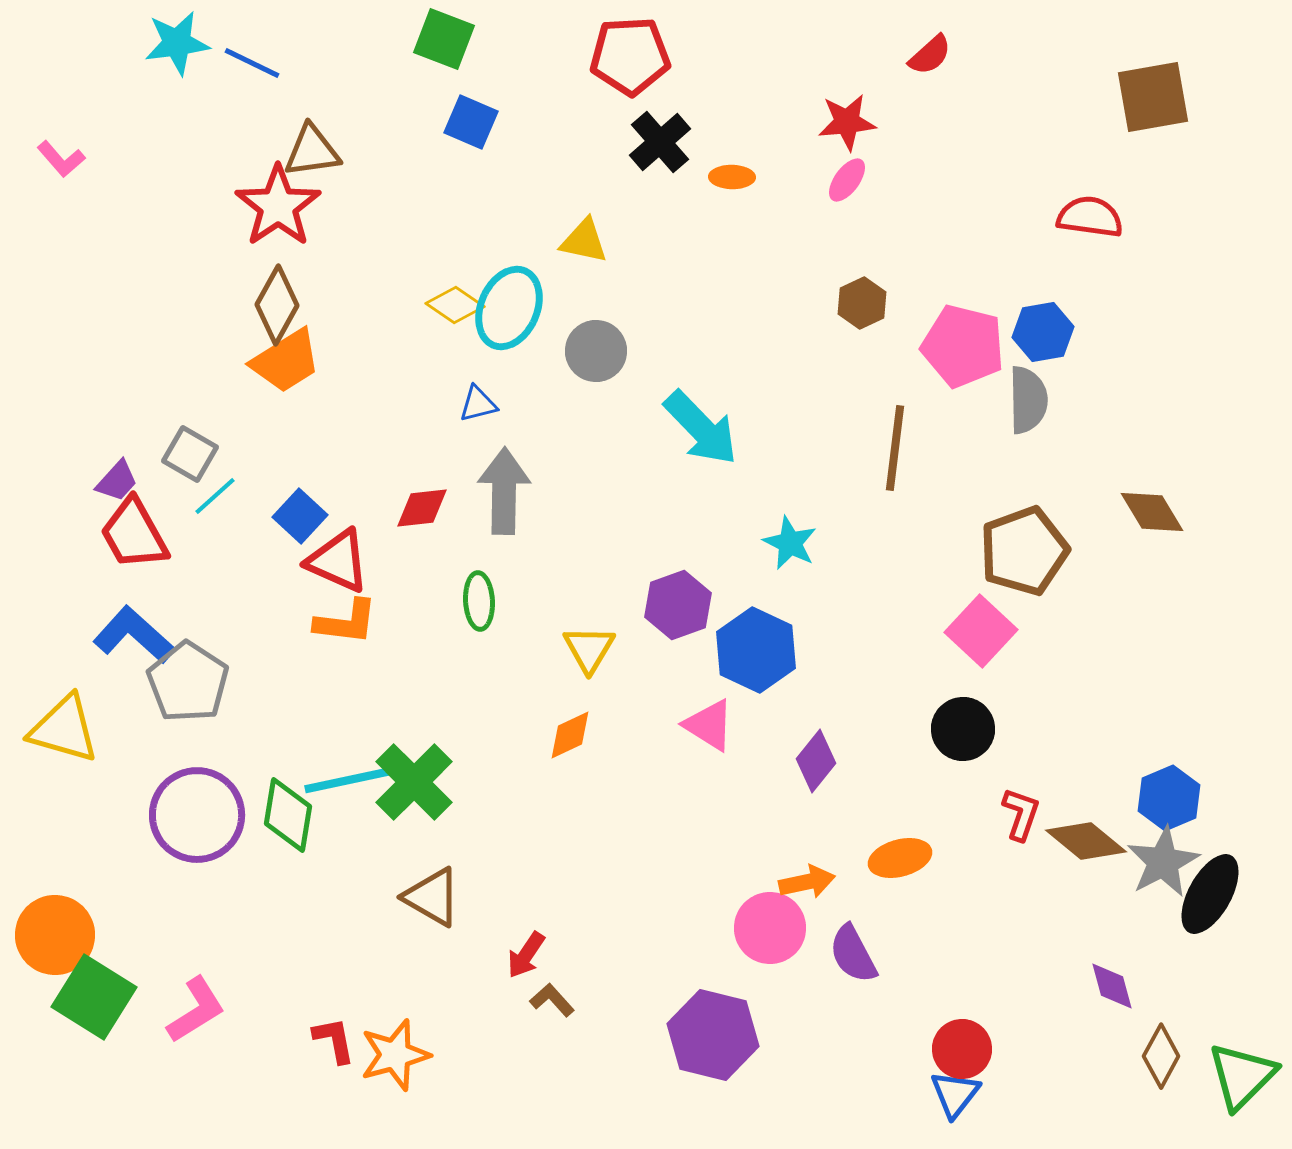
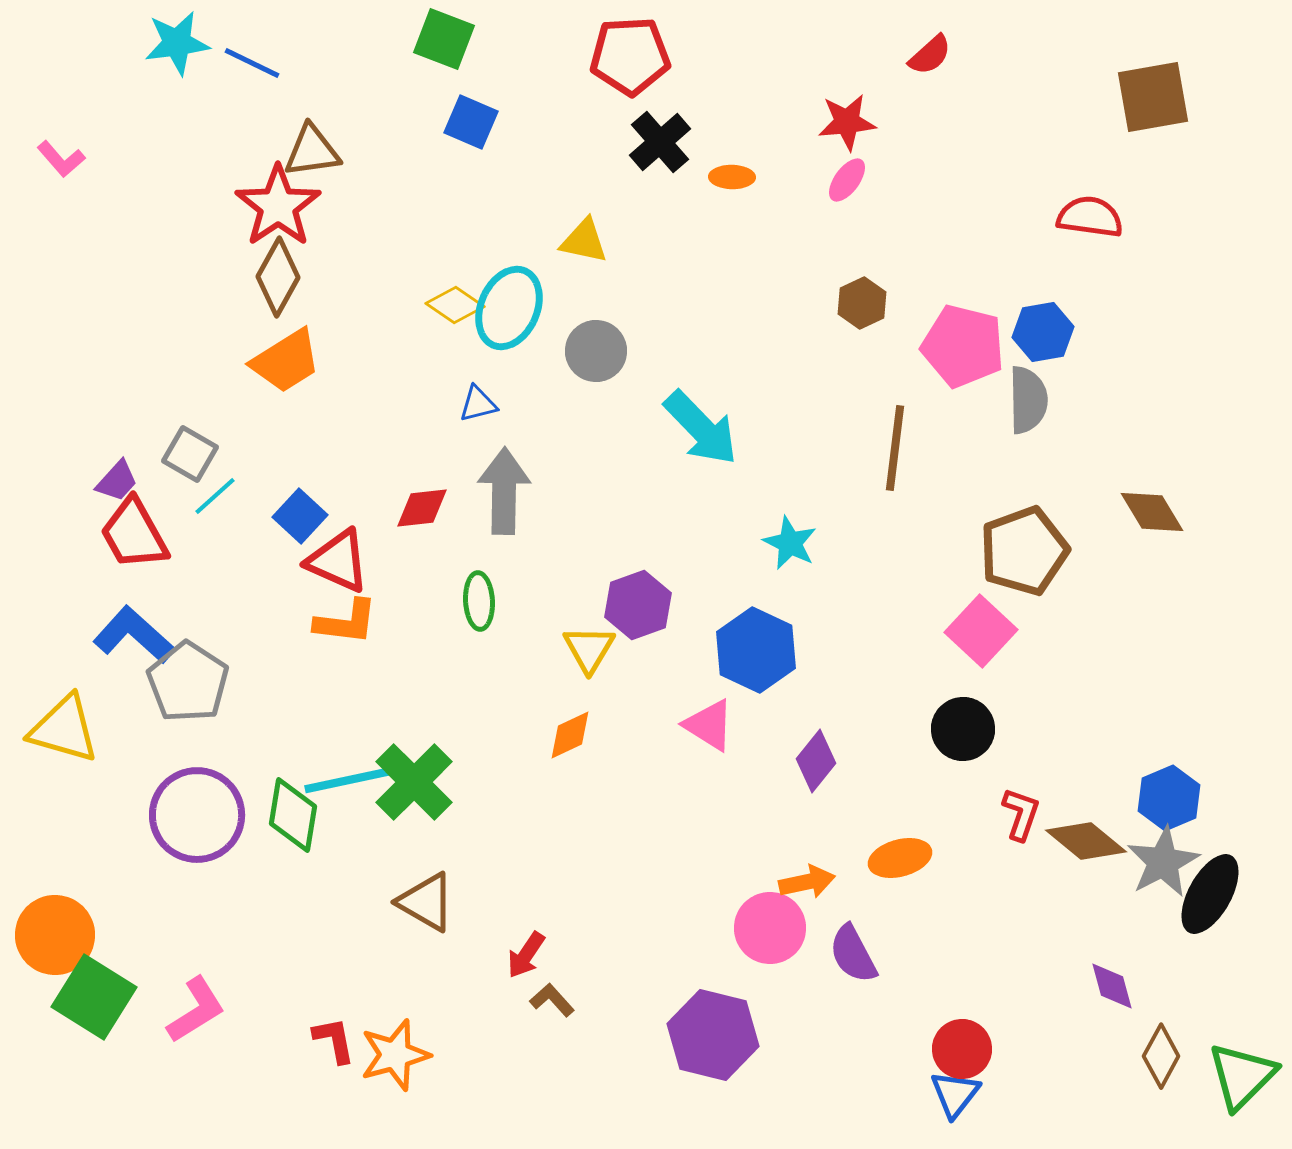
brown diamond at (277, 305): moved 1 px right, 28 px up
purple hexagon at (678, 605): moved 40 px left
green diamond at (288, 815): moved 5 px right
brown triangle at (432, 897): moved 6 px left, 5 px down
